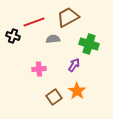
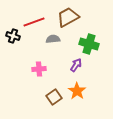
purple arrow: moved 2 px right
